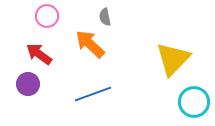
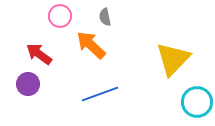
pink circle: moved 13 px right
orange arrow: moved 1 px right, 1 px down
blue line: moved 7 px right
cyan circle: moved 3 px right
